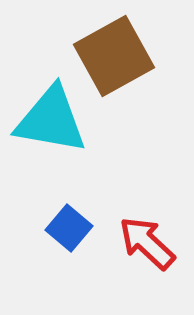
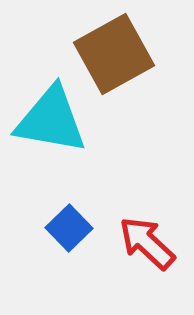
brown square: moved 2 px up
blue square: rotated 6 degrees clockwise
